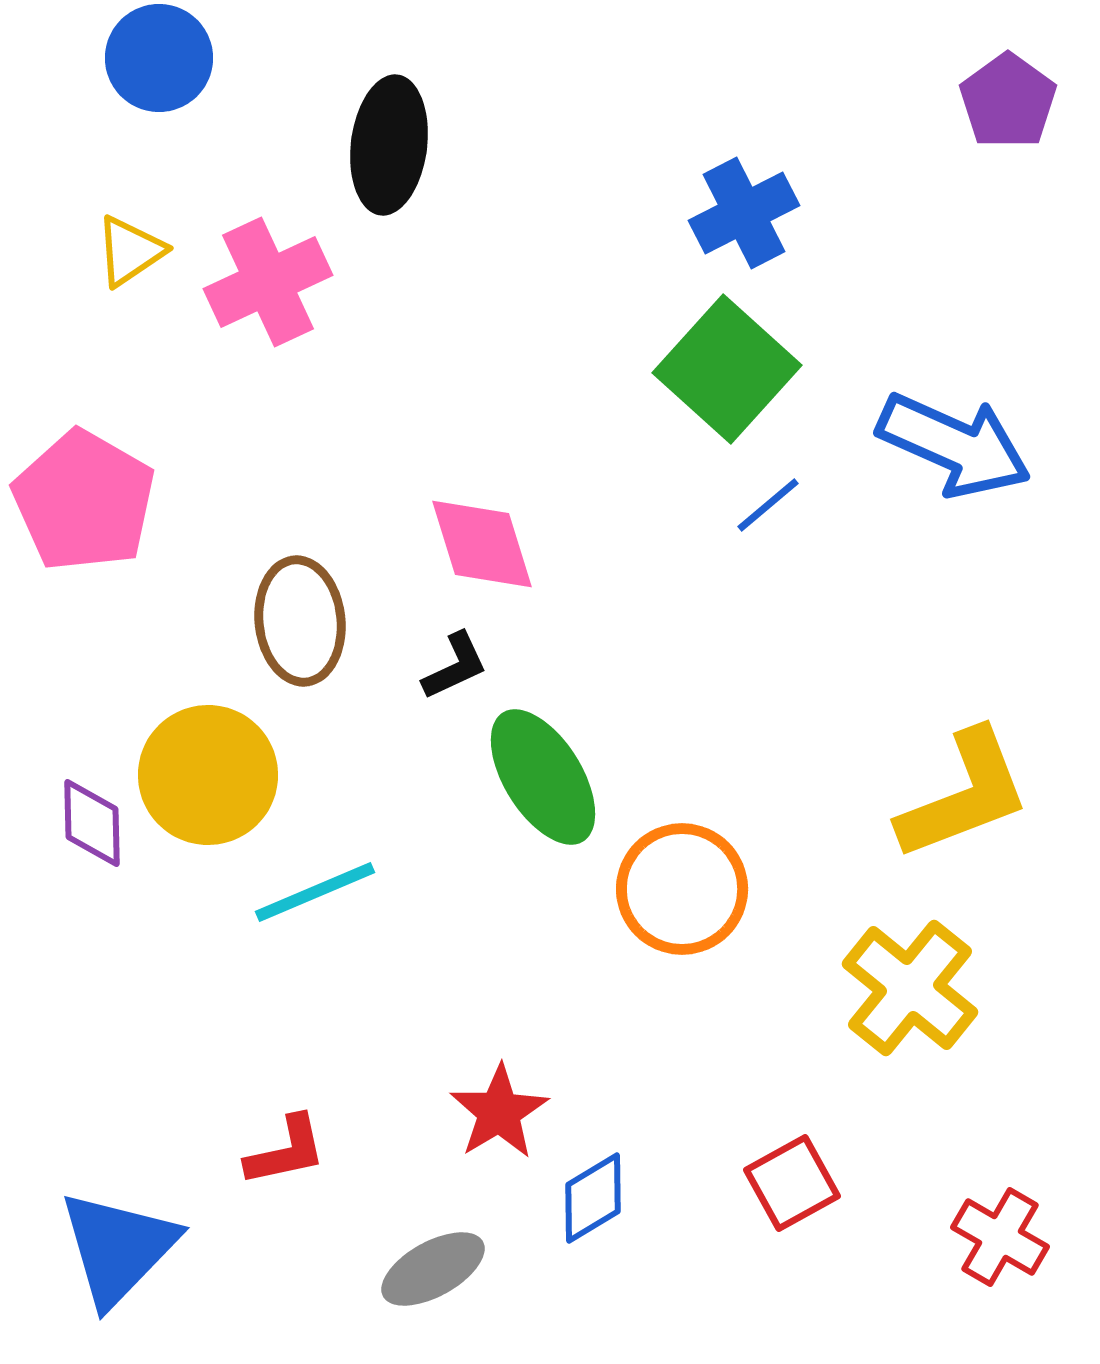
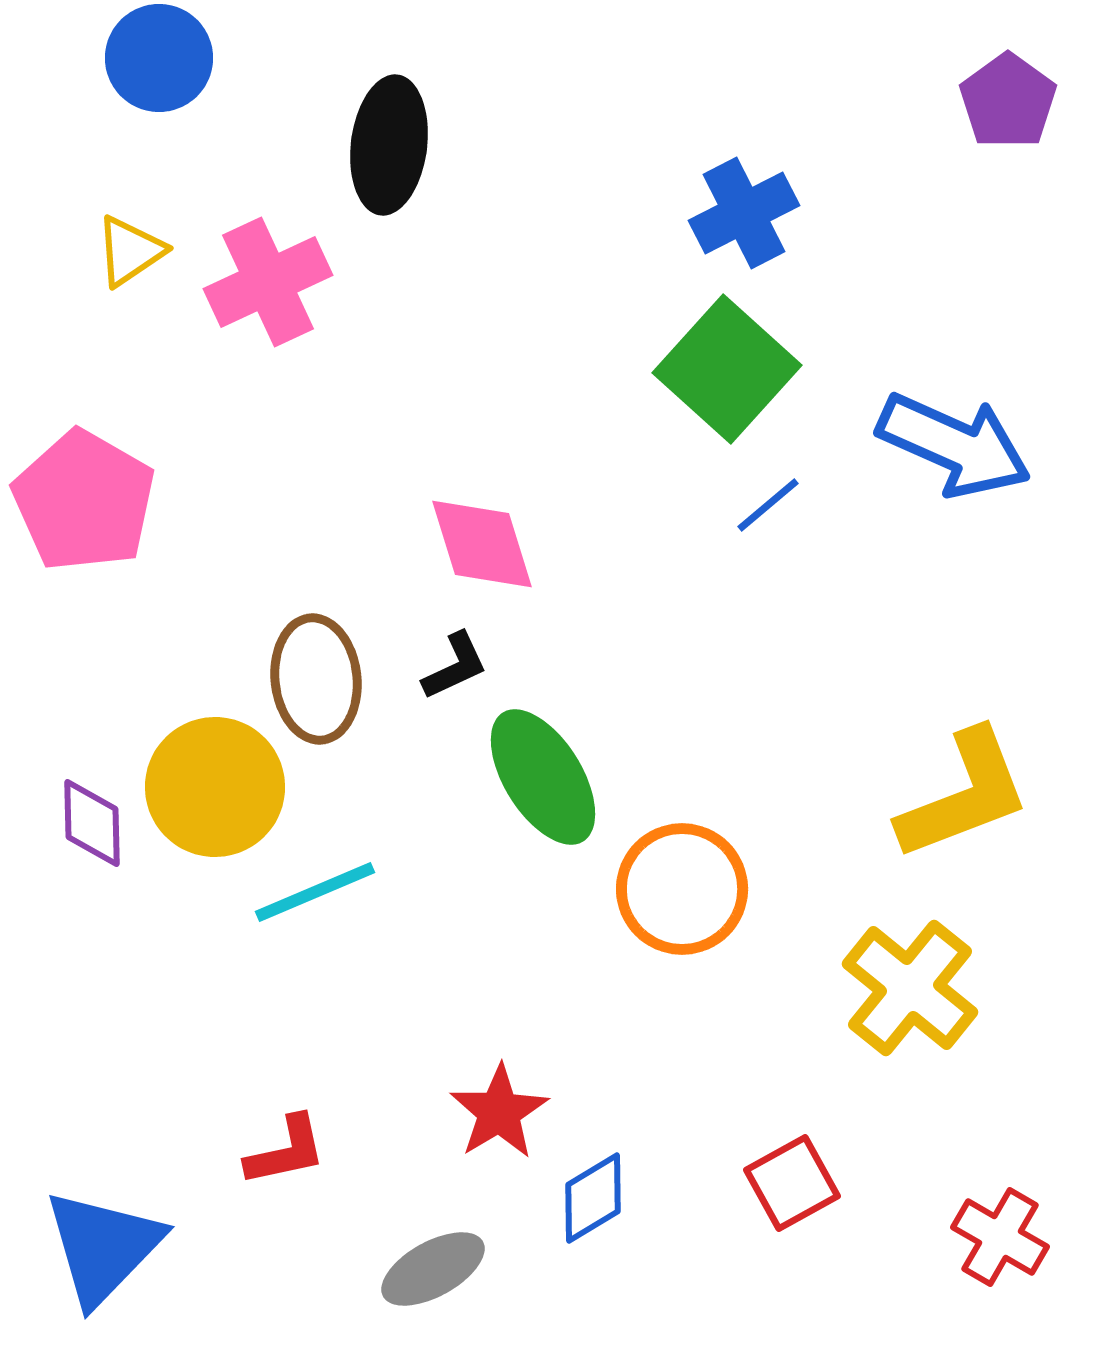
brown ellipse: moved 16 px right, 58 px down
yellow circle: moved 7 px right, 12 px down
blue triangle: moved 15 px left, 1 px up
